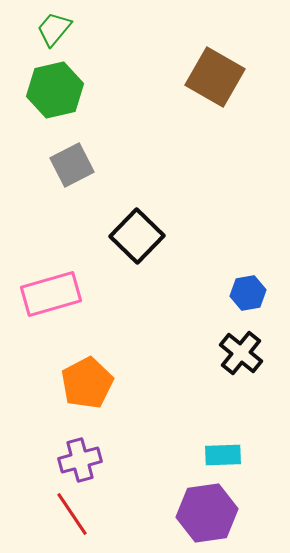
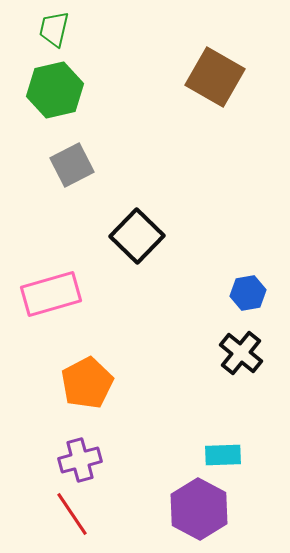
green trapezoid: rotated 27 degrees counterclockwise
purple hexagon: moved 8 px left, 4 px up; rotated 24 degrees counterclockwise
